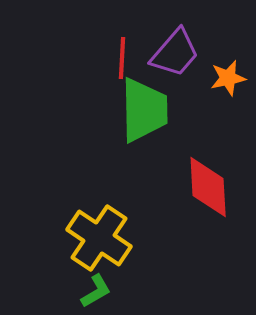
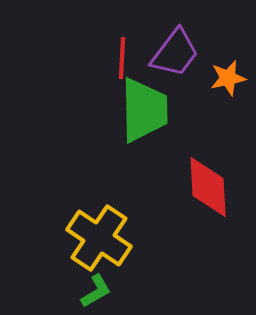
purple trapezoid: rotated 4 degrees counterclockwise
